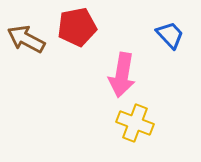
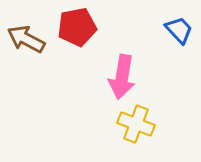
blue trapezoid: moved 9 px right, 5 px up
pink arrow: moved 2 px down
yellow cross: moved 1 px right, 1 px down
